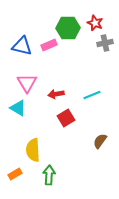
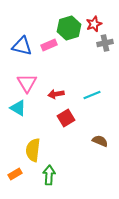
red star: moved 1 px left, 1 px down; rotated 28 degrees clockwise
green hexagon: moved 1 px right; rotated 15 degrees counterclockwise
brown semicircle: rotated 77 degrees clockwise
yellow semicircle: rotated 10 degrees clockwise
